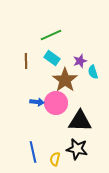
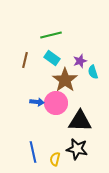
green line: rotated 10 degrees clockwise
brown line: moved 1 px left, 1 px up; rotated 14 degrees clockwise
